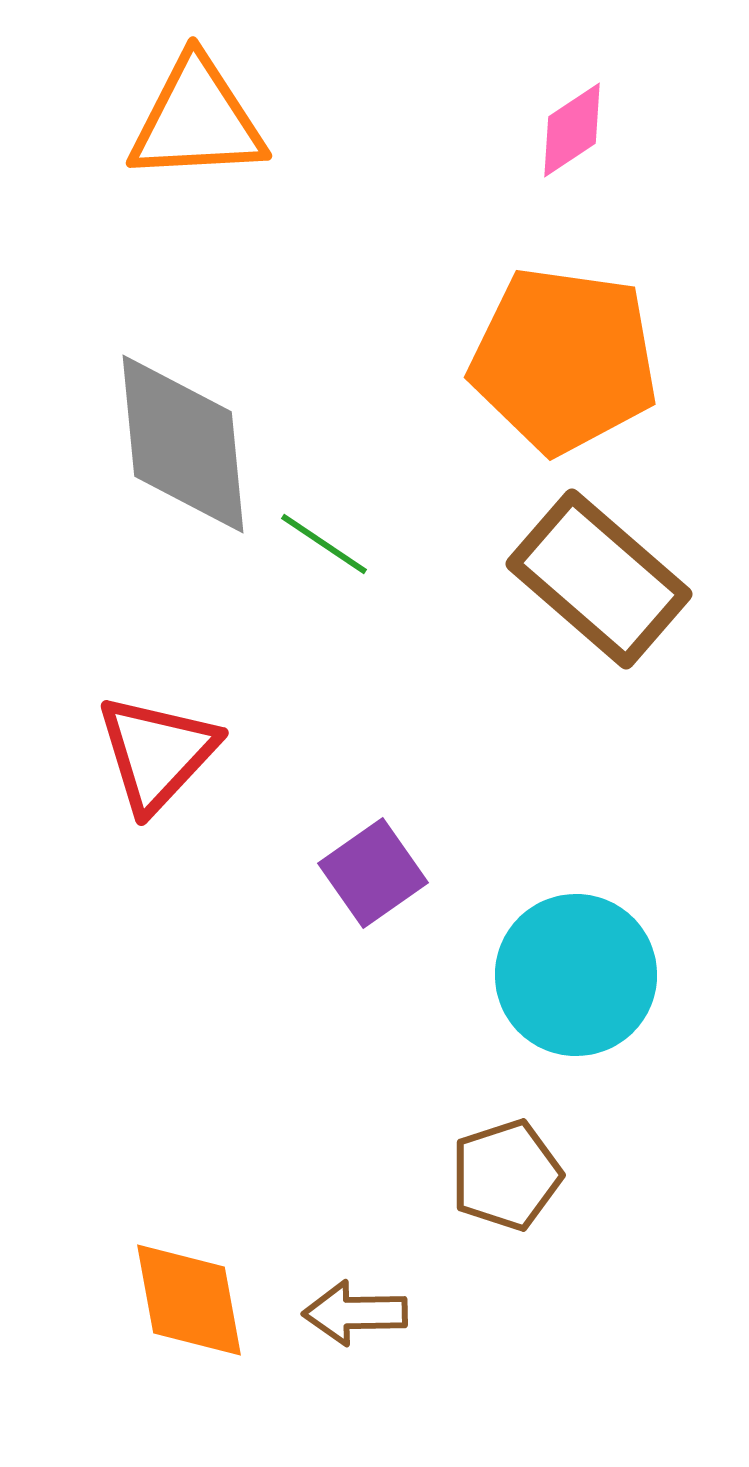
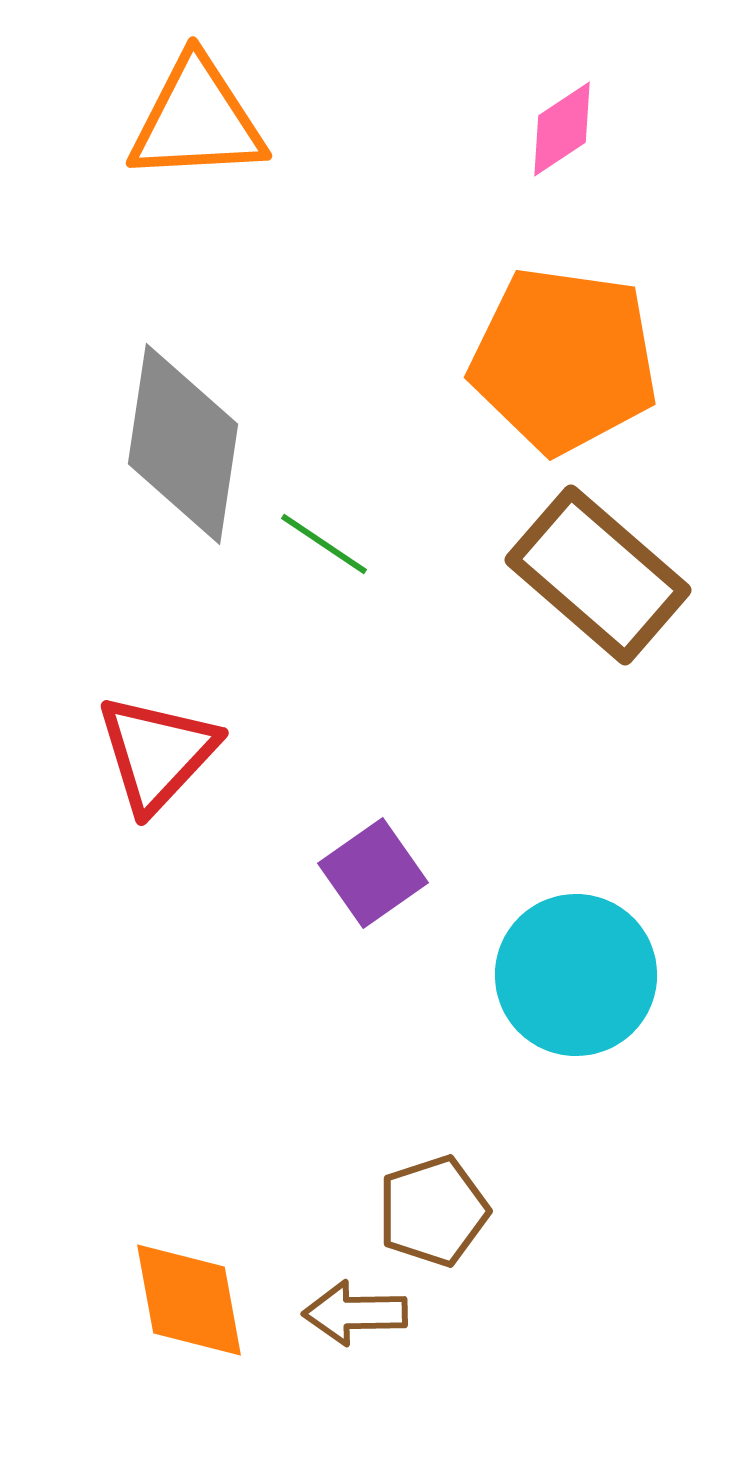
pink diamond: moved 10 px left, 1 px up
gray diamond: rotated 14 degrees clockwise
brown rectangle: moved 1 px left, 4 px up
brown pentagon: moved 73 px left, 36 px down
